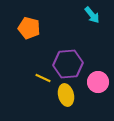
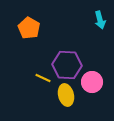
cyan arrow: moved 8 px right, 5 px down; rotated 24 degrees clockwise
orange pentagon: rotated 15 degrees clockwise
purple hexagon: moved 1 px left, 1 px down; rotated 8 degrees clockwise
pink circle: moved 6 px left
